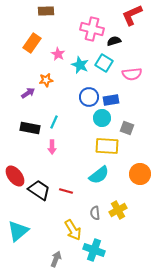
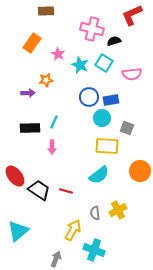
purple arrow: rotated 32 degrees clockwise
black rectangle: rotated 12 degrees counterclockwise
orange circle: moved 3 px up
yellow arrow: rotated 120 degrees counterclockwise
